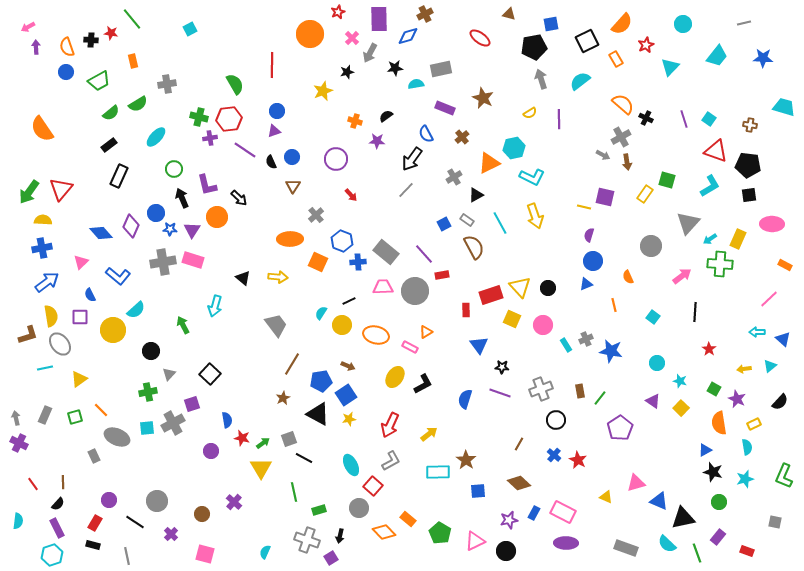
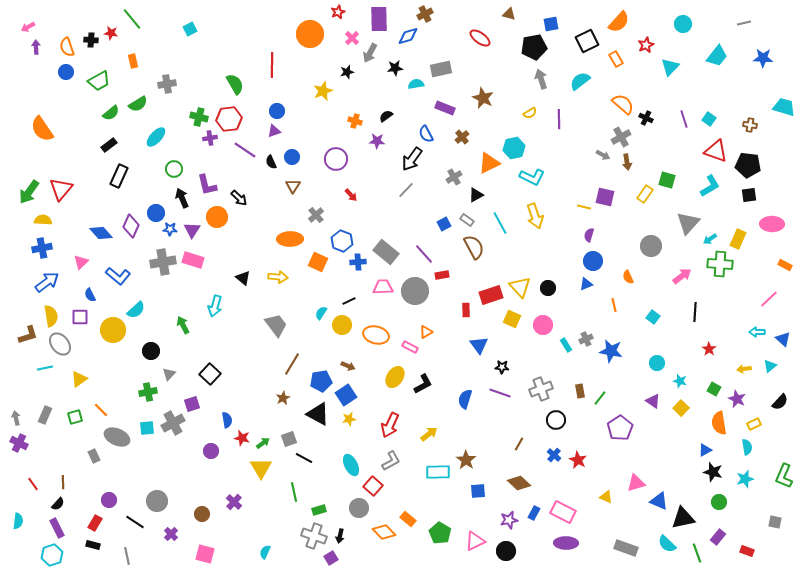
orange semicircle at (622, 24): moved 3 px left, 2 px up
gray cross at (307, 540): moved 7 px right, 4 px up
